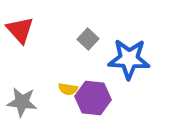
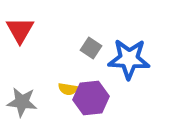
red triangle: rotated 12 degrees clockwise
gray square: moved 3 px right, 9 px down; rotated 10 degrees counterclockwise
purple hexagon: moved 2 px left; rotated 12 degrees counterclockwise
